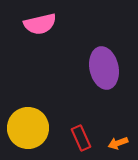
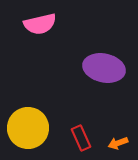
purple ellipse: rotated 66 degrees counterclockwise
